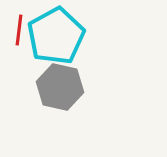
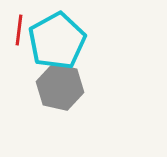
cyan pentagon: moved 1 px right, 5 px down
